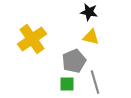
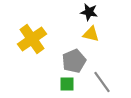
yellow triangle: moved 3 px up
gray line: moved 7 px right; rotated 20 degrees counterclockwise
